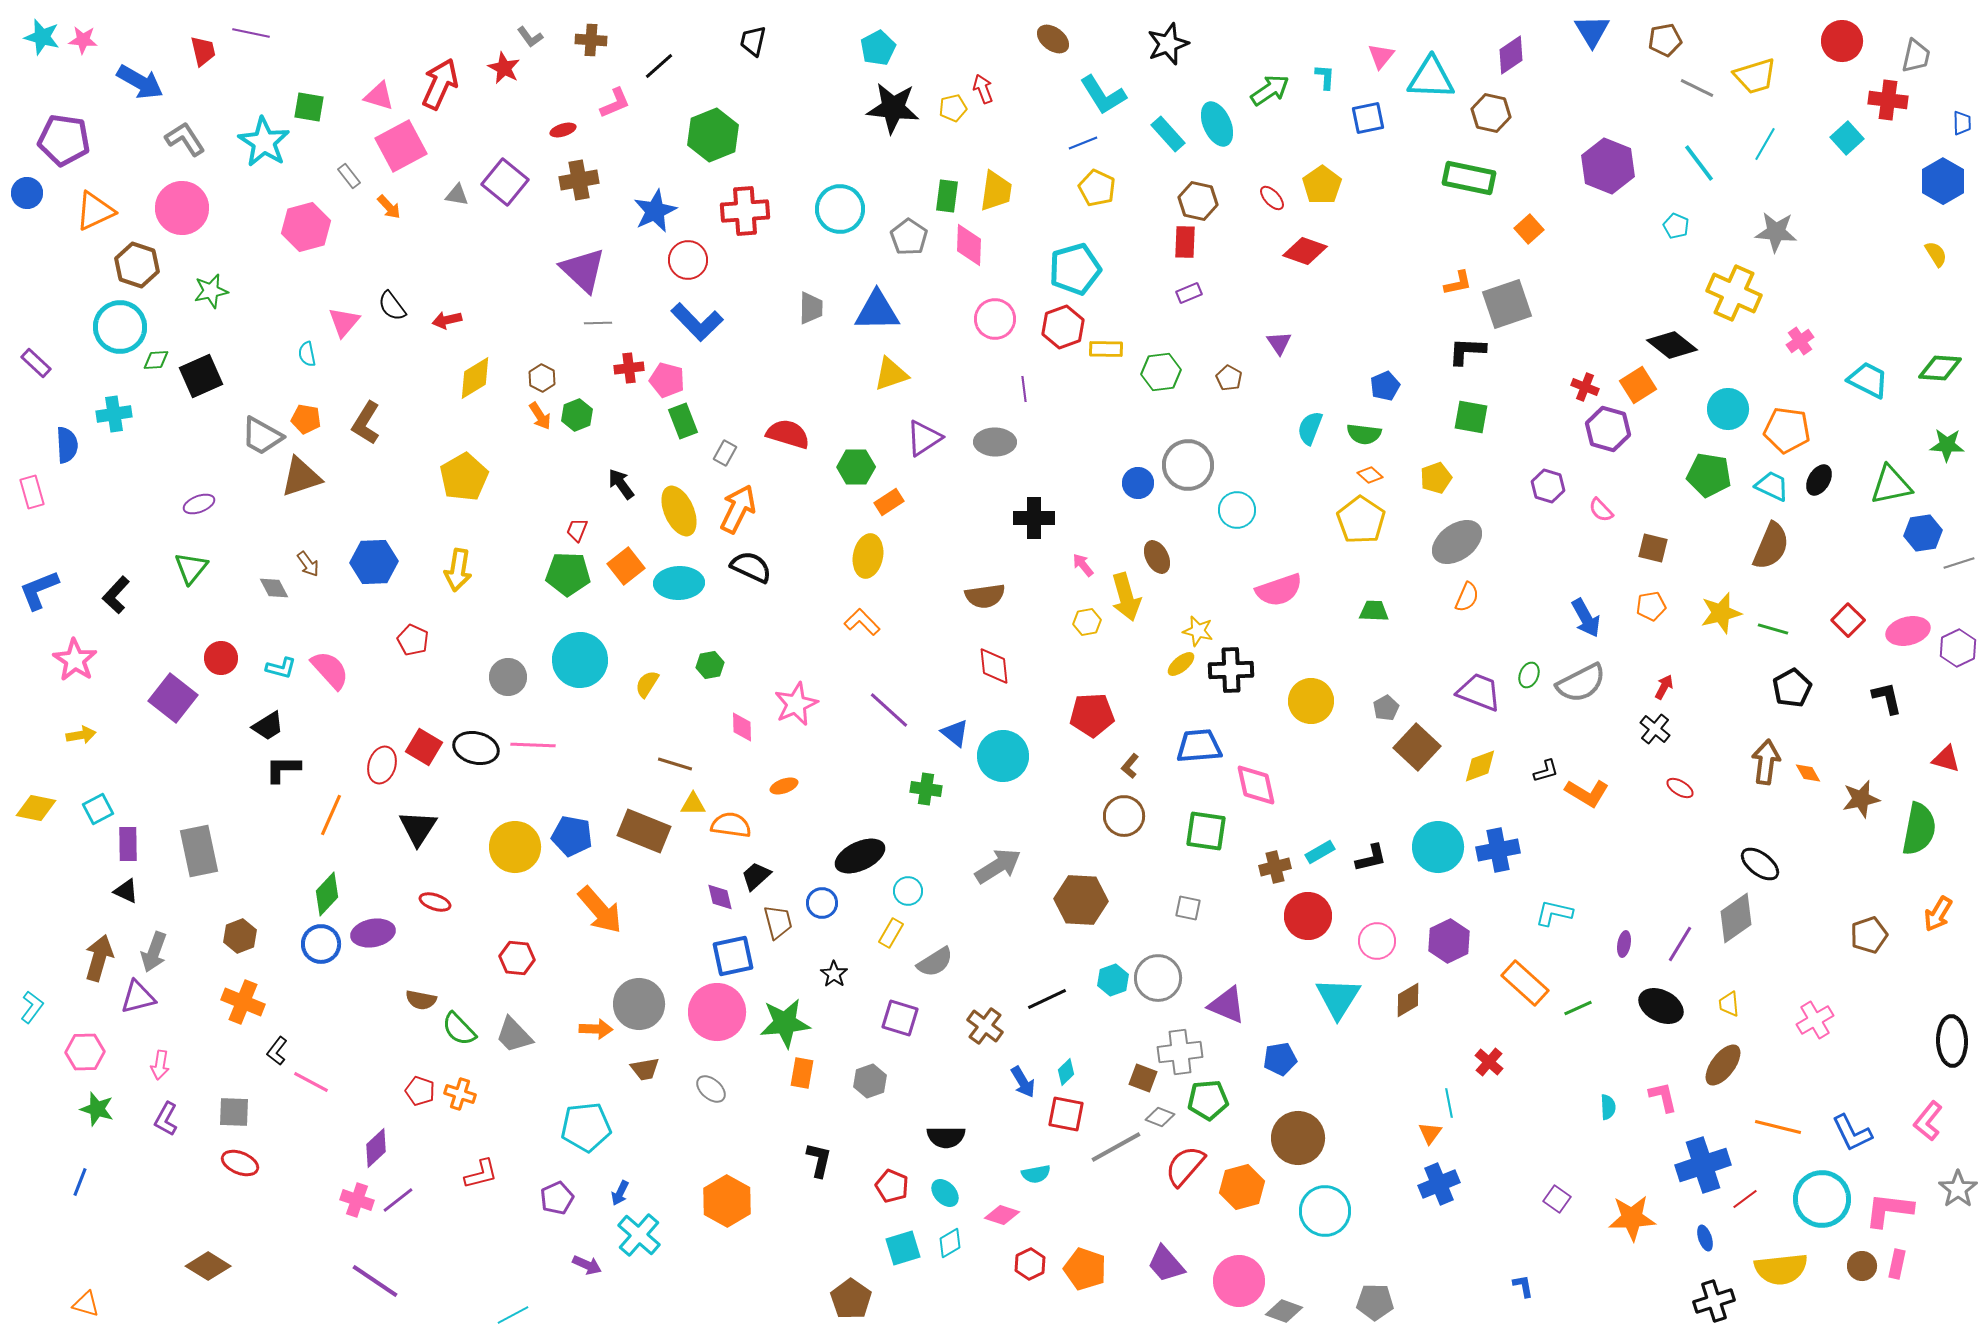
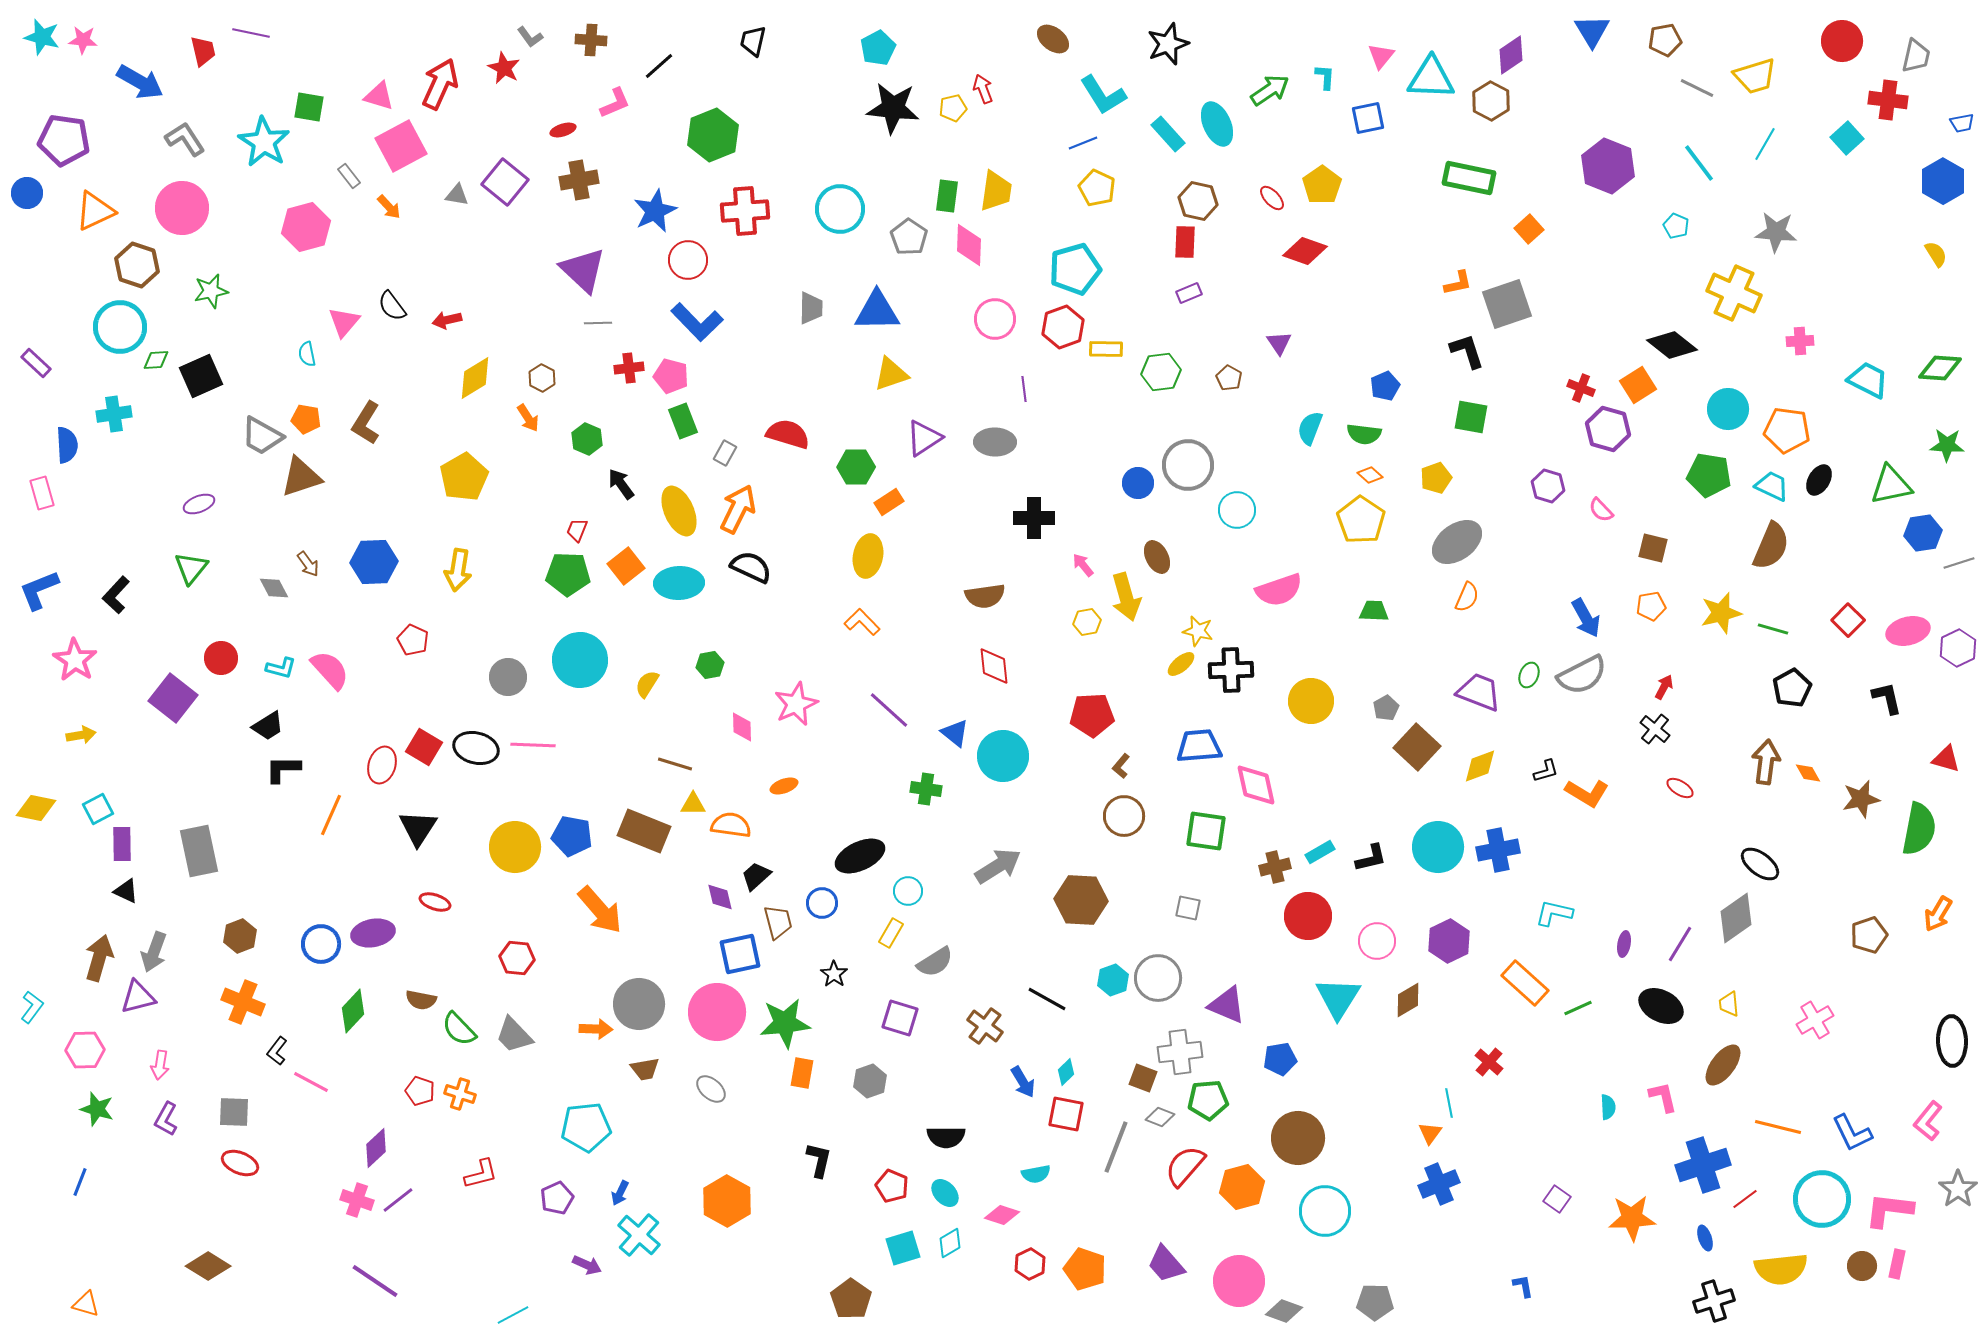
brown hexagon at (1491, 113): moved 12 px up; rotated 15 degrees clockwise
blue trapezoid at (1962, 123): rotated 80 degrees clockwise
pink cross at (1800, 341): rotated 32 degrees clockwise
black L-shape at (1467, 351): rotated 69 degrees clockwise
pink pentagon at (667, 380): moved 4 px right, 4 px up
red cross at (1585, 387): moved 4 px left, 1 px down
green hexagon at (577, 415): moved 10 px right, 24 px down; rotated 16 degrees counterclockwise
orange arrow at (540, 416): moved 12 px left, 2 px down
pink rectangle at (32, 492): moved 10 px right, 1 px down
gray semicircle at (1581, 683): moved 1 px right, 8 px up
brown L-shape at (1130, 766): moved 9 px left
purple rectangle at (128, 844): moved 6 px left
green diamond at (327, 894): moved 26 px right, 117 px down
blue square at (733, 956): moved 7 px right, 2 px up
black line at (1047, 999): rotated 54 degrees clockwise
pink hexagon at (85, 1052): moved 2 px up
gray line at (1116, 1147): rotated 40 degrees counterclockwise
